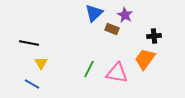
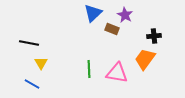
blue triangle: moved 1 px left
green line: rotated 30 degrees counterclockwise
